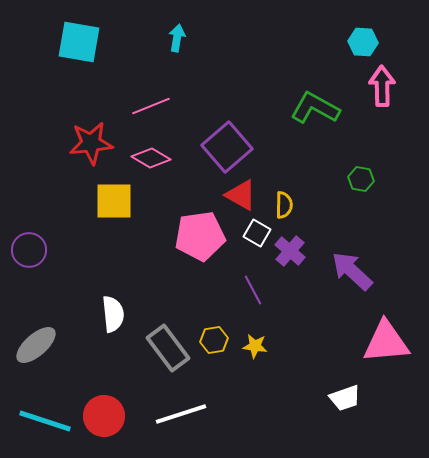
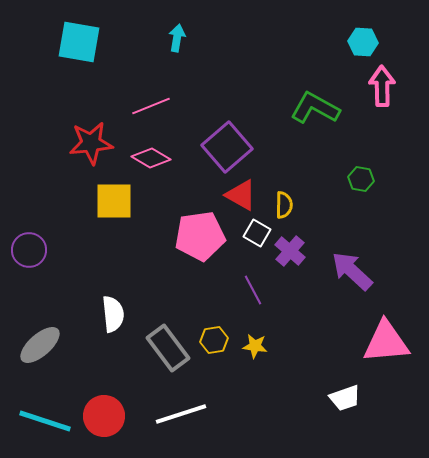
gray ellipse: moved 4 px right
